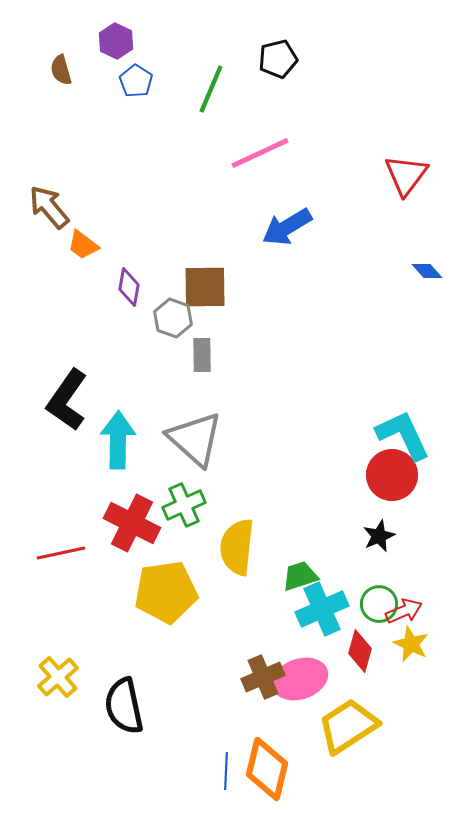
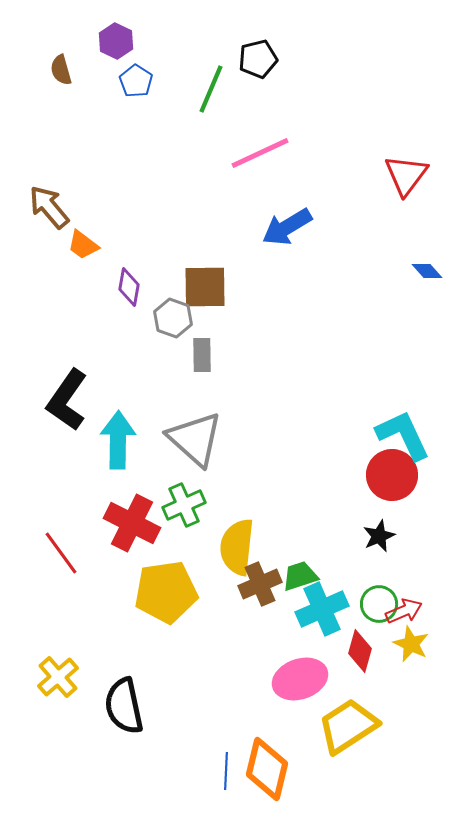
black pentagon: moved 20 px left
red line: rotated 66 degrees clockwise
brown cross: moved 3 px left, 93 px up
